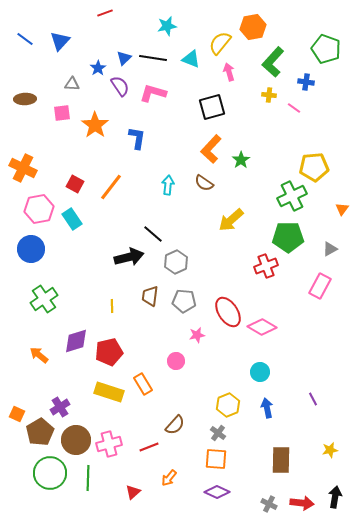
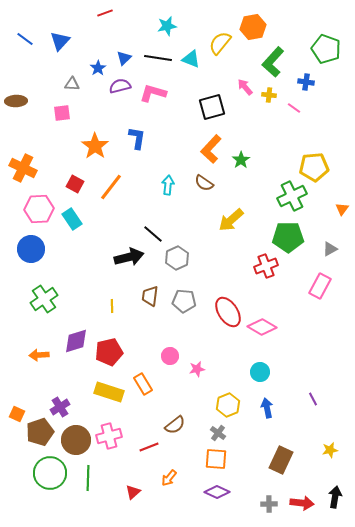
black line at (153, 58): moved 5 px right
pink arrow at (229, 72): moved 16 px right, 15 px down; rotated 24 degrees counterclockwise
purple semicircle at (120, 86): rotated 70 degrees counterclockwise
brown ellipse at (25, 99): moved 9 px left, 2 px down
orange star at (95, 125): moved 21 px down
pink hexagon at (39, 209): rotated 8 degrees clockwise
gray hexagon at (176, 262): moved 1 px right, 4 px up
pink star at (197, 335): moved 34 px down
orange arrow at (39, 355): rotated 42 degrees counterclockwise
pink circle at (176, 361): moved 6 px left, 5 px up
brown semicircle at (175, 425): rotated 10 degrees clockwise
brown pentagon at (40, 432): rotated 12 degrees clockwise
pink cross at (109, 444): moved 8 px up
brown rectangle at (281, 460): rotated 24 degrees clockwise
gray cross at (269, 504): rotated 28 degrees counterclockwise
